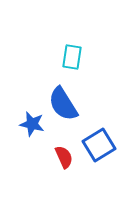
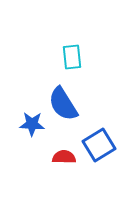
cyan rectangle: rotated 15 degrees counterclockwise
blue star: rotated 10 degrees counterclockwise
red semicircle: rotated 65 degrees counterclockwise
